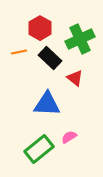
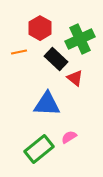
black rectangle: moved 6 px right, 1 px down
